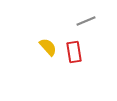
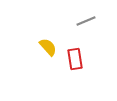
red rectangle: moved 1 px right, 7 px down
